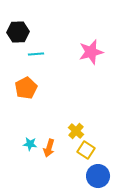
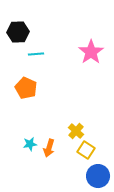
pink star: rotated 20 degrees counterclockwise
orange pentagon: rotated 20 degrees counterclockwise
cyan star: rotated 16 degrees counterclockwise
